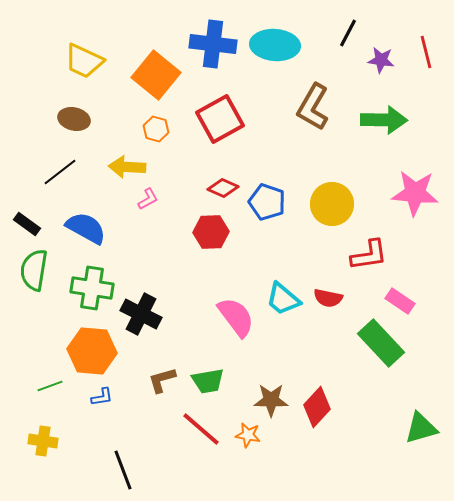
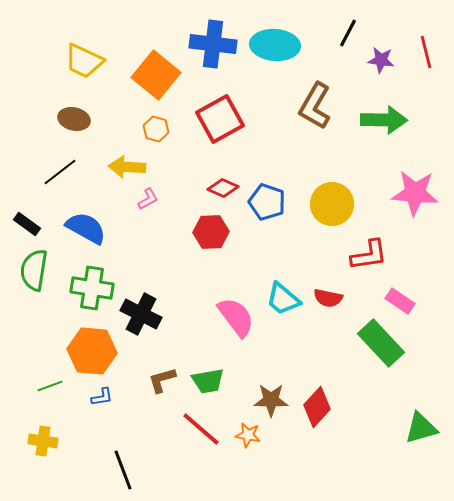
brown L-shape at (313, 107): moved 2 px right, 1 px up
